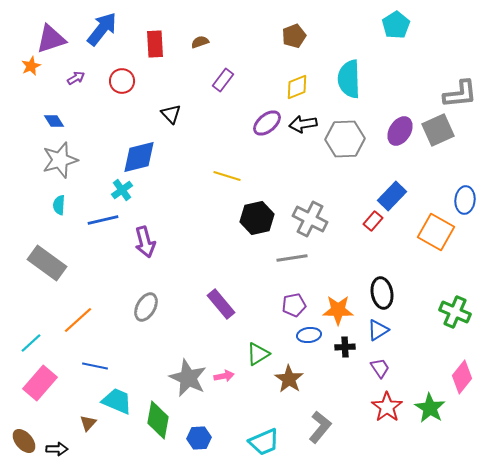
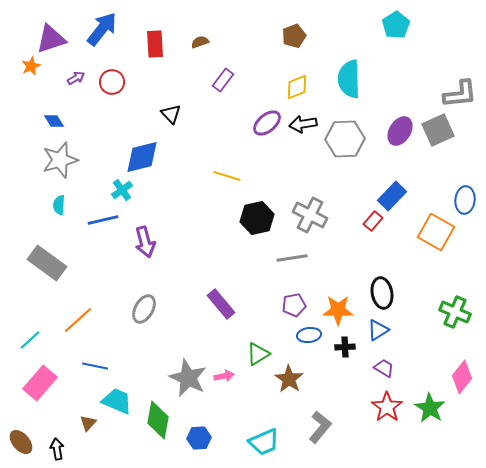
red circle at (122, 81): moved 10 px left, 1 px down
blue diamond at (139, 157): moved 3 px right
gray cross at (310, 219): moved 4 px up
gray ellipse at (146, 307): moved 2 px left, 2 px down
cyan line at (31, 343): moved 1 px left, 3 px up
purple trapezoid at (380, 368): moved 4 px right; rotated 25 degrees counterclockwise
brown ellipse at (24, 441): moved 3 px left, 1 px down
black arrow at (57, 449): rotated 100 degrees counterclockwise
